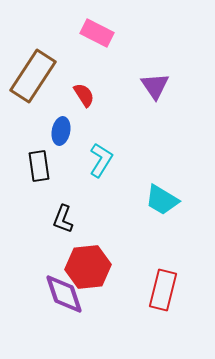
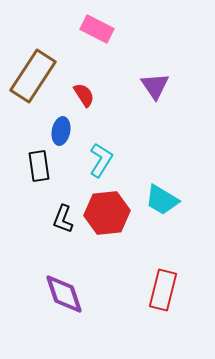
pink rectangle: moved 4 px up
red hexagon: moved 19 px right, 54 px up
